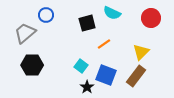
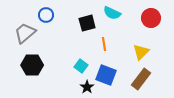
orange line: rotated 64 degrees counterclockwise
brown rectangle: moved 5 px right, 3 px down
